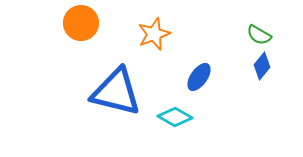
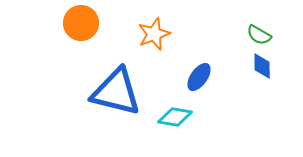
blue diamond: rotated 40 degrees counterclockwise
cyan diamond: rotated 20 degrees counterclockwise
